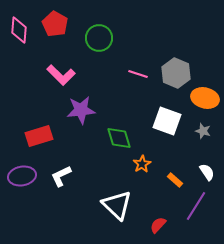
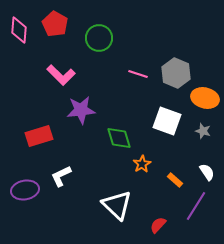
purple ellipse: moved 3 px right, 14 px down
